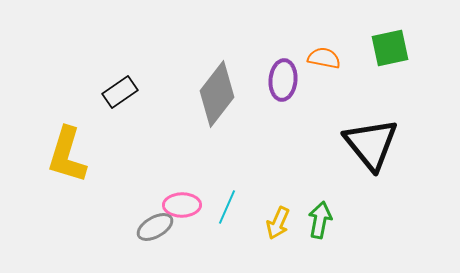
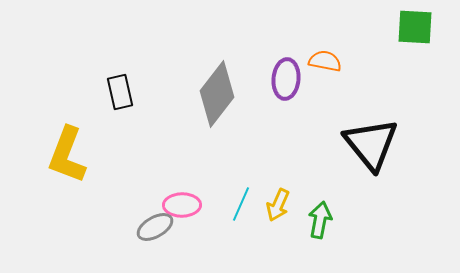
green square: moved 25 px right, 21 px up; rotated 15 degrees clockwise
orange semicircle: moved 1 px right, 3 px down
purple ellipse: moved 3 px right, 1 px up
black rectangle: rotated 68 degrees counterclockwise
yellow L-shape: rotated 4 degrees clockwise
cyan line: moved 14 px right, 3 px up
yellow arrow: moved 18 px up
